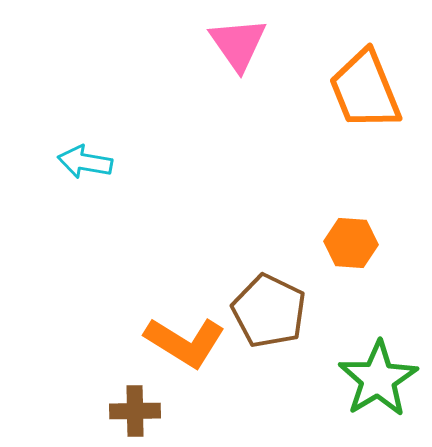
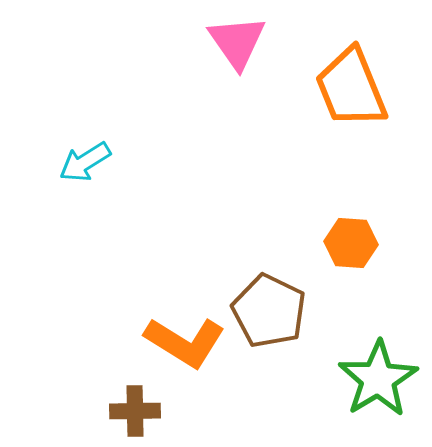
pink triangle: moved 1 px left, 2 px up
orange trapezoid: moved 14 px left, 2 px up
cyan arrow: rotated 42 degrees counterclockwise
